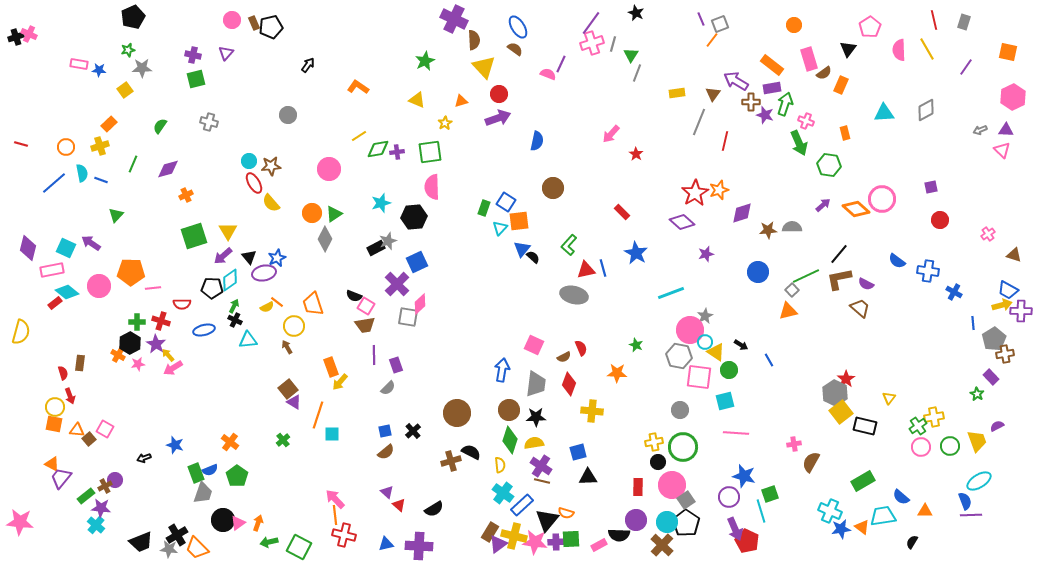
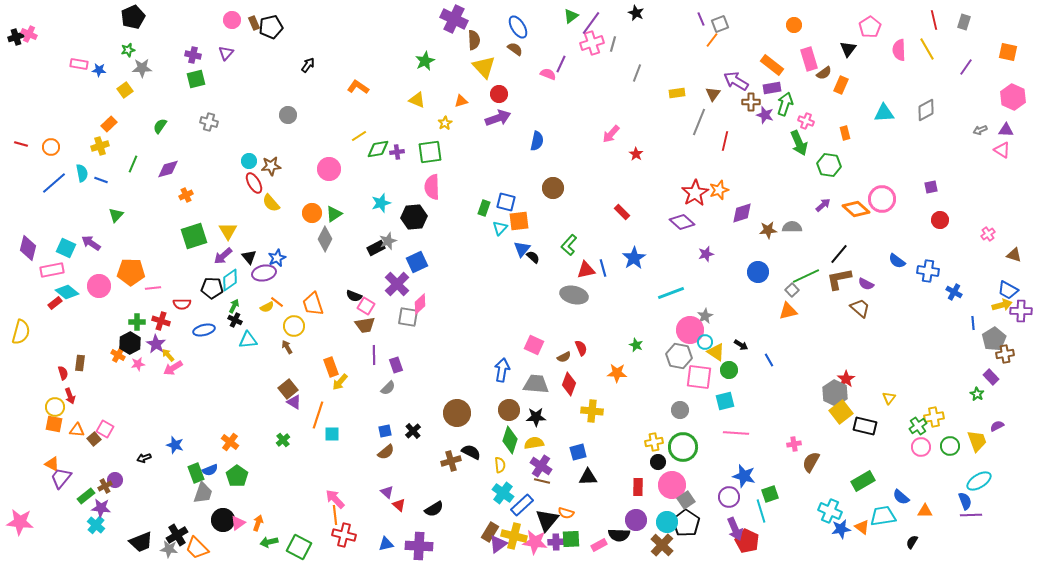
green triangle at (631, 55): moved 60 px left, 39 px up; rotated 21 degrees clockwise
pink hexagon at (1013, 97): rotated 10 degrees counterclockwise
orange circle at (66, 147): moved 15 px left
pink triangle at (1002, 150): rotated 12 degrees counterclockwise
blue square at (506, 202): rotated 18 degrees counterclockwise
blue star at (636, 253): moved 2 px left, 5 px down; rotated 10 degrees clockwise
gray trapezoid at (536, 384): rotated 92 degrees counterclockwise
brown square at (89, 439): moved 5 px right
